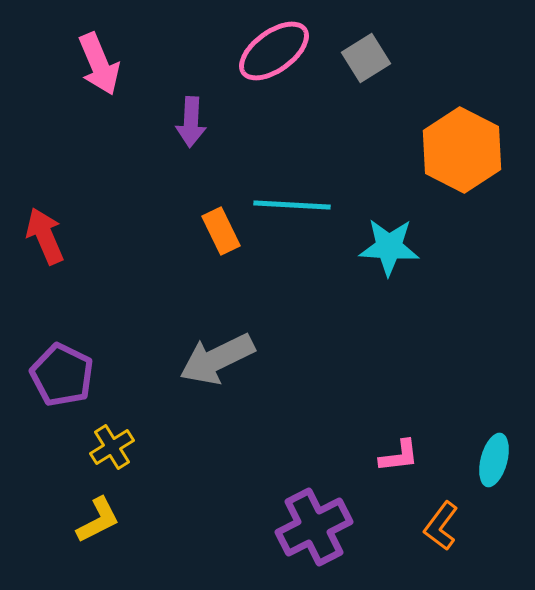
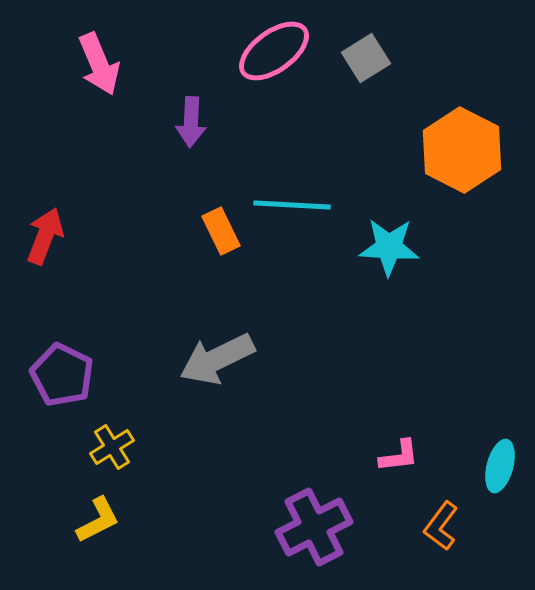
red arrow: rotated 44 degrees clockwise
cyan ellipse: moved 6 px right, 6 px down
